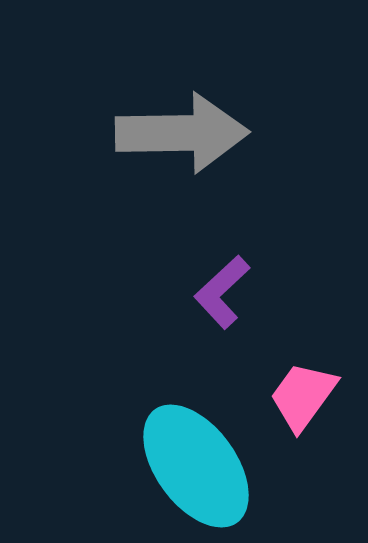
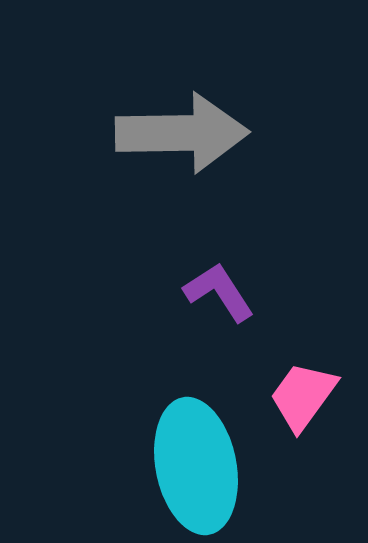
purple L-shape: moved 3 px left; rotated 100 degrees clockwise
cyan ellipse: rotated 25 degrees clockwise
